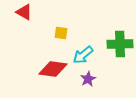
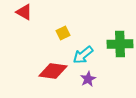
yellow square: moved 2 px right; rotated 32 degrees counterclockwise
red diamond: moved 2 px down
